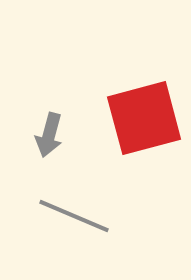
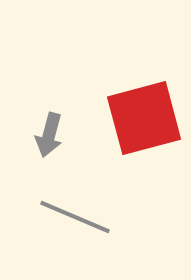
gray line: moved 1 px right, 1 px down
